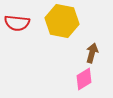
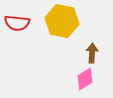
brown arrow: rotated 12 degrees counterclockwise
pink diamond: moved 1 px right
